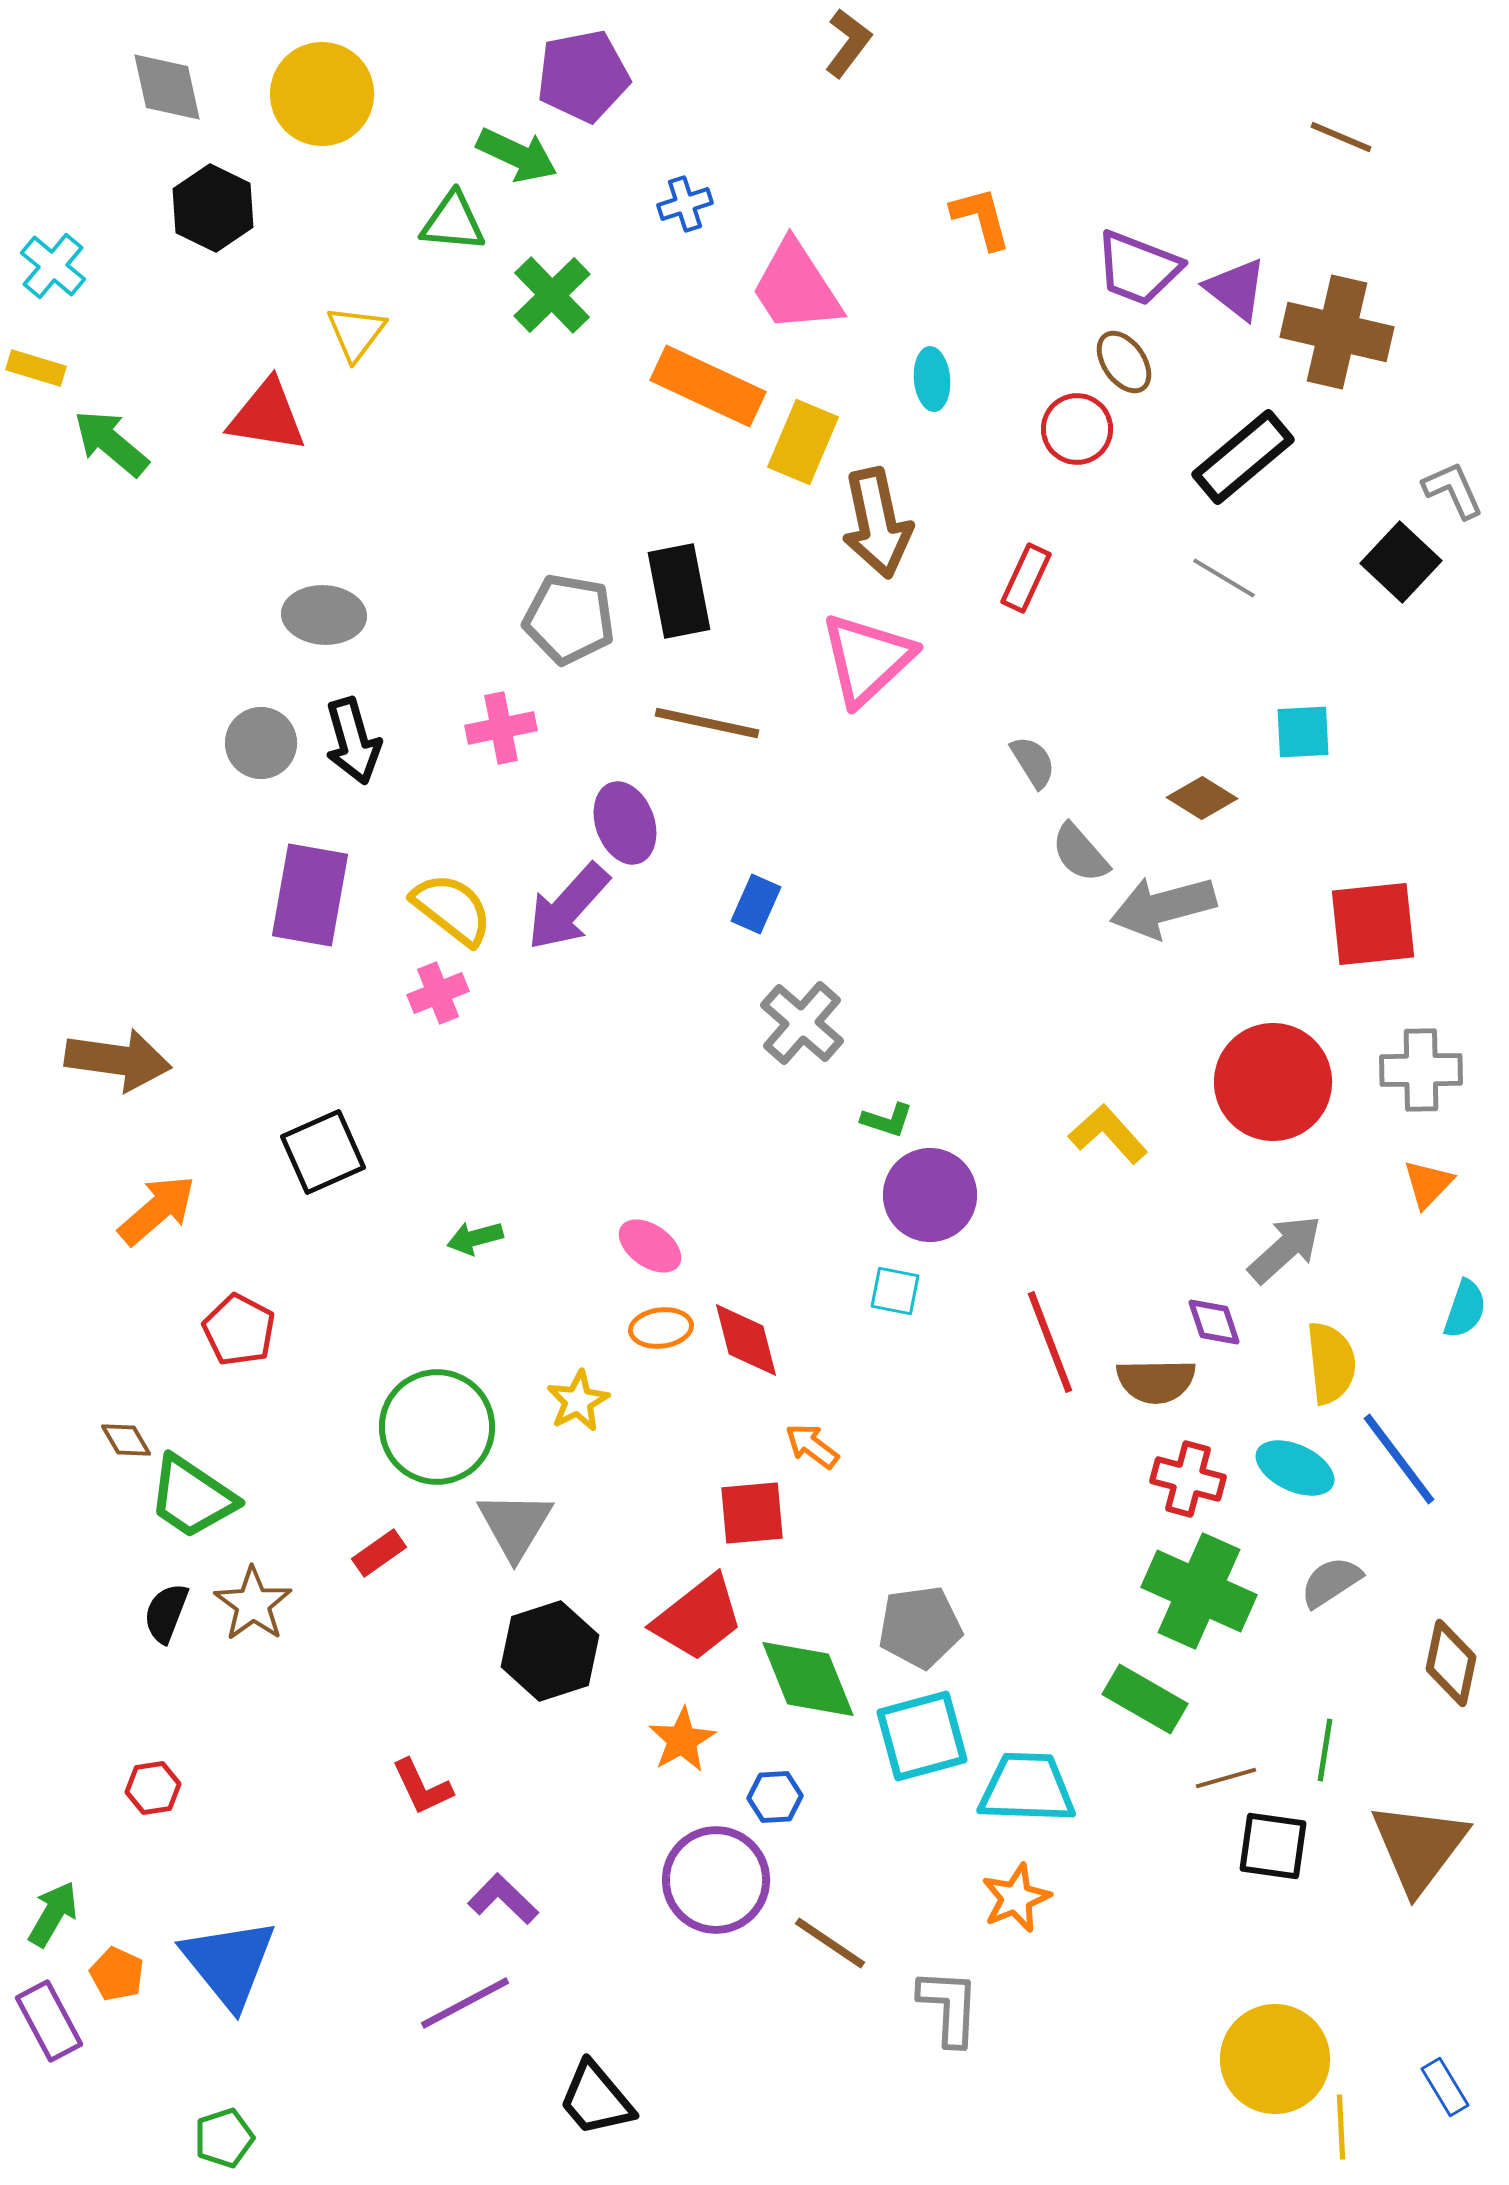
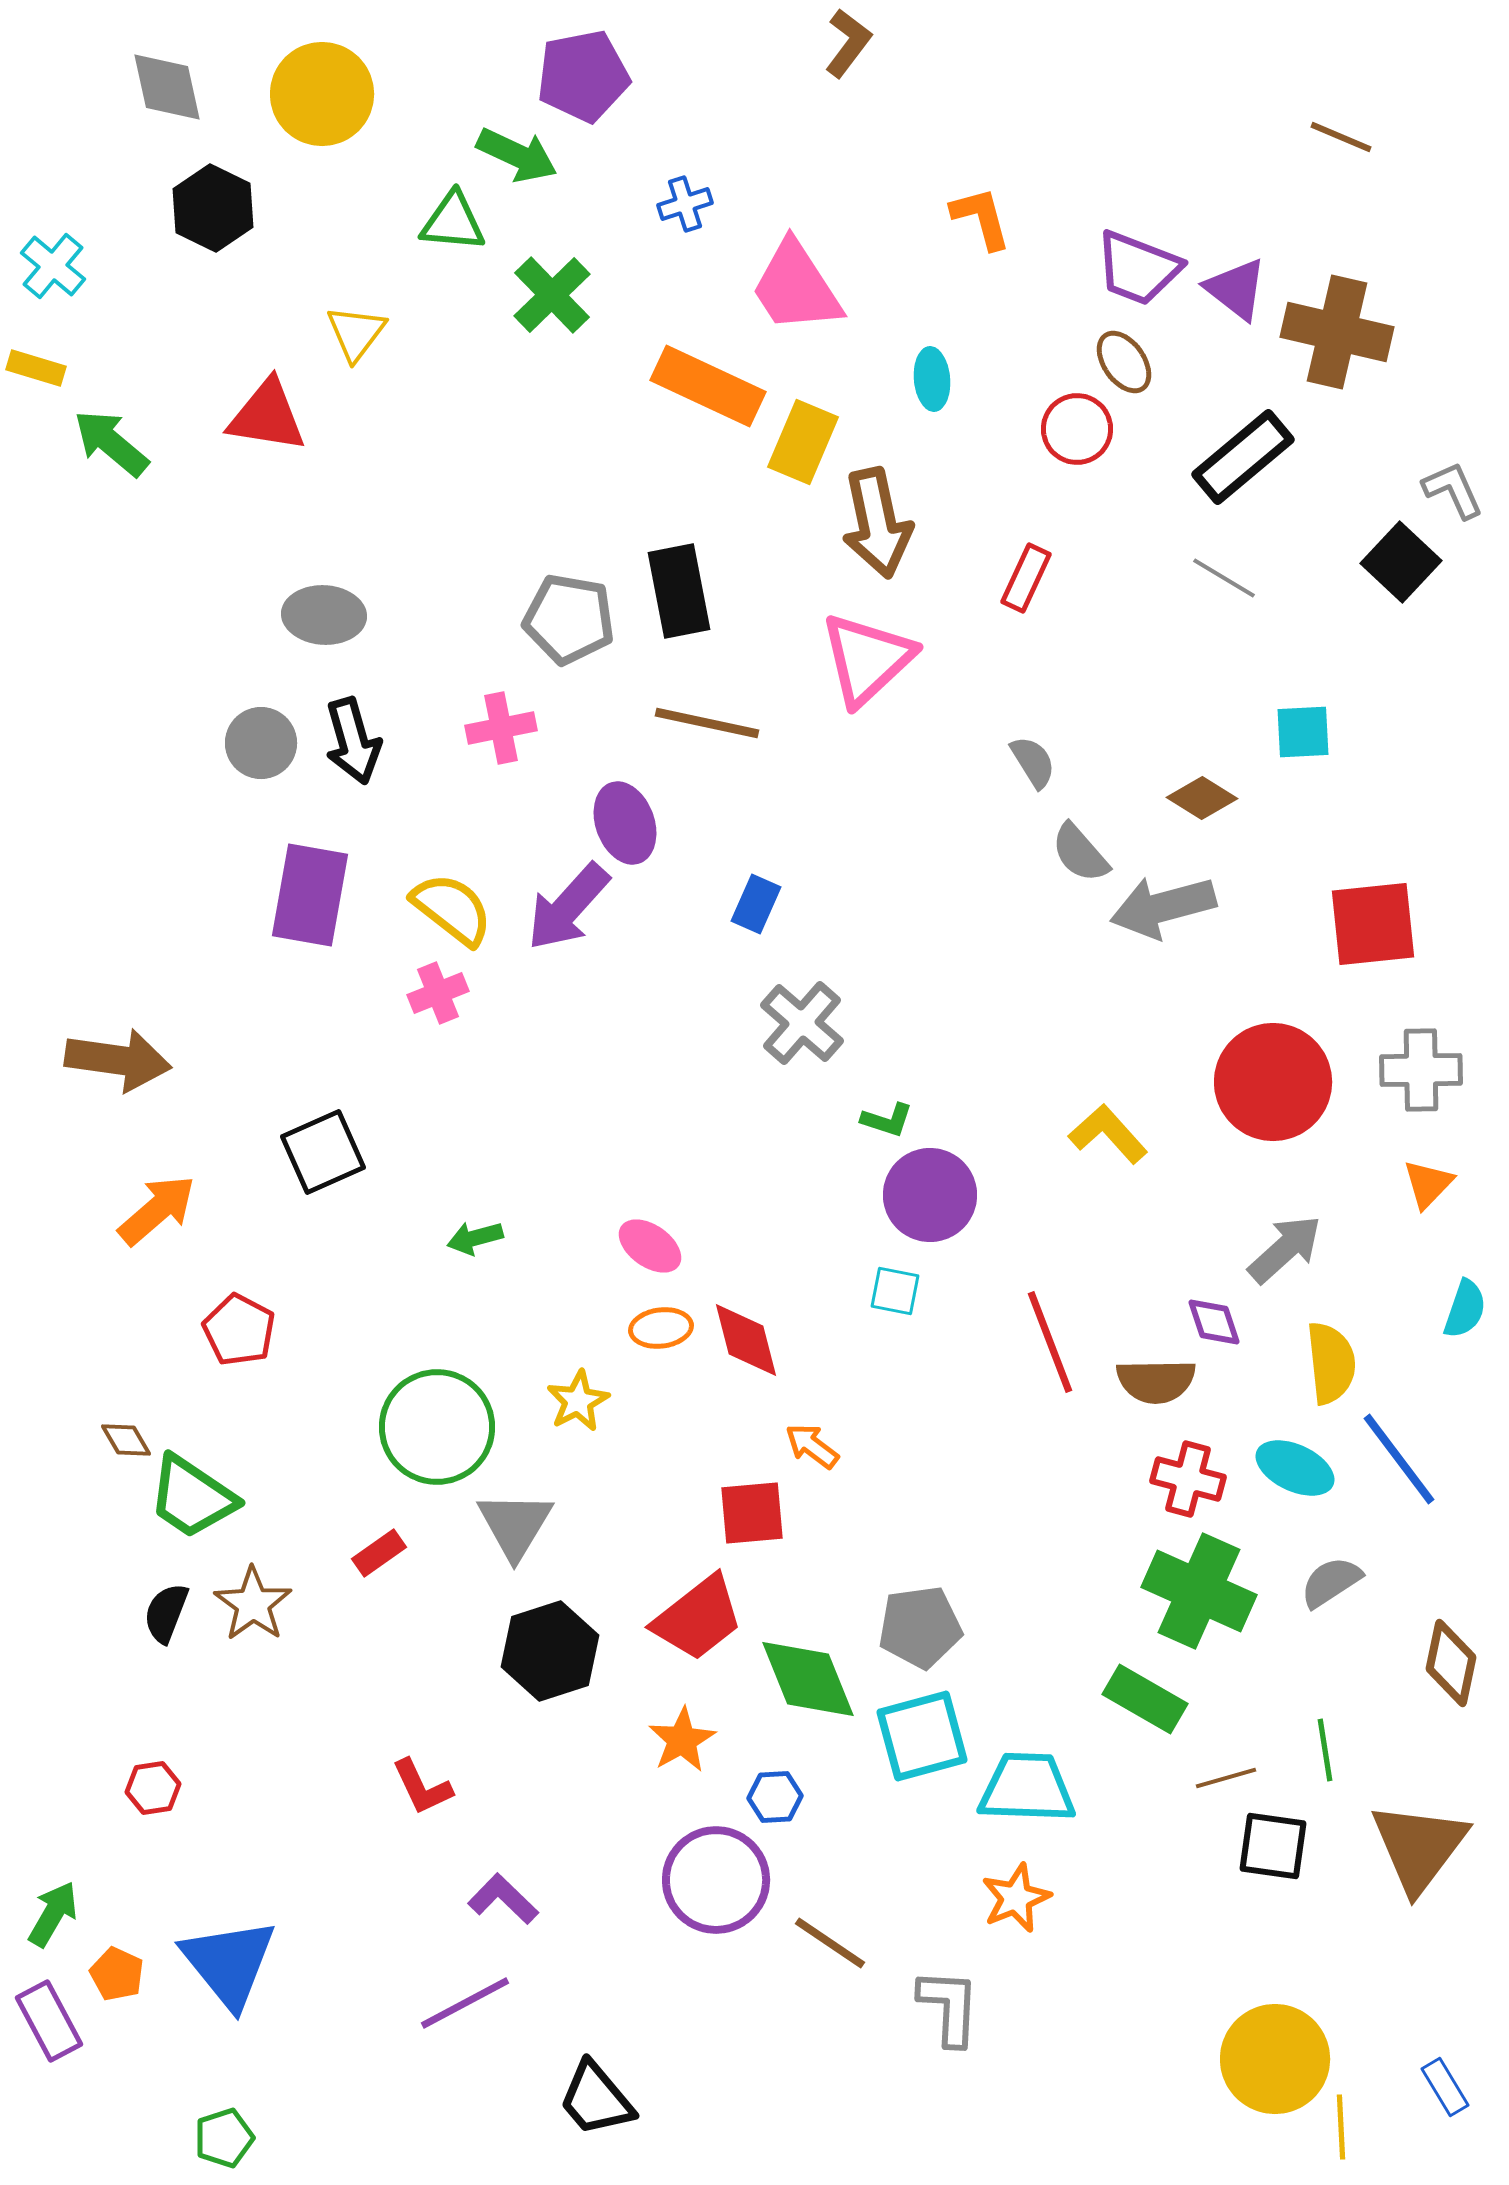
green line at (1325, 1750): rotated 18 degrees counterclockwise
